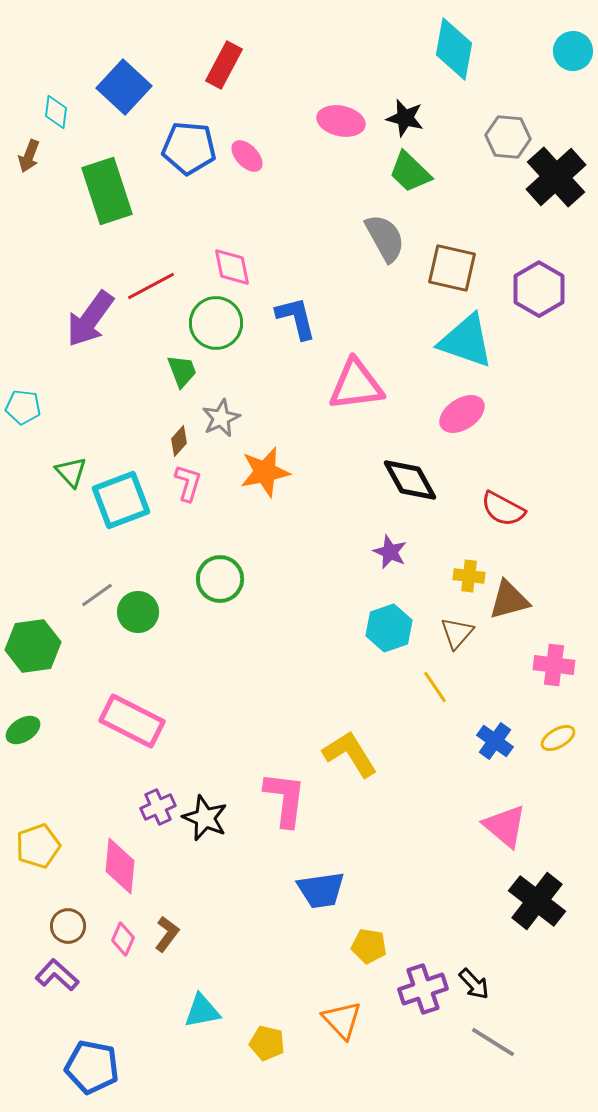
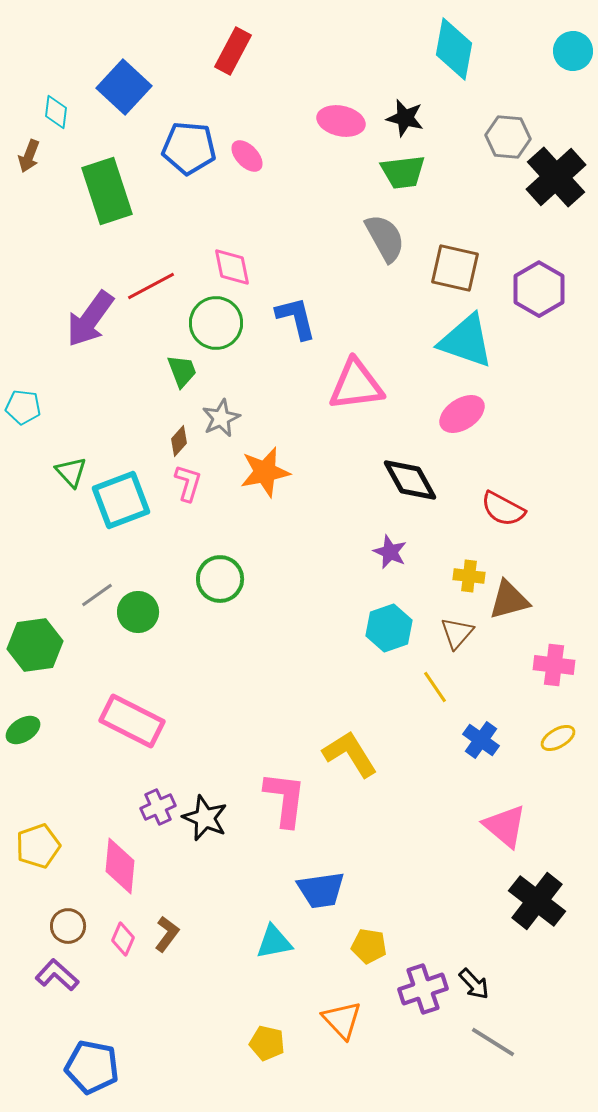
red rectangle at (224, 65): moved 9 px right, 14 px up
green trapezoid at (410, 172): moved 7 px left; rotated 51 degrees counterclockwise
brown square at (452, 268): moved 3 px right
green hexagon at (33, 646): moved 2 px right, 1 px up
blue cross at (495, 741): moved 14 px left, 1 px up
cyan triangle at (202, 1011): moved 72 px right, 69 px up
